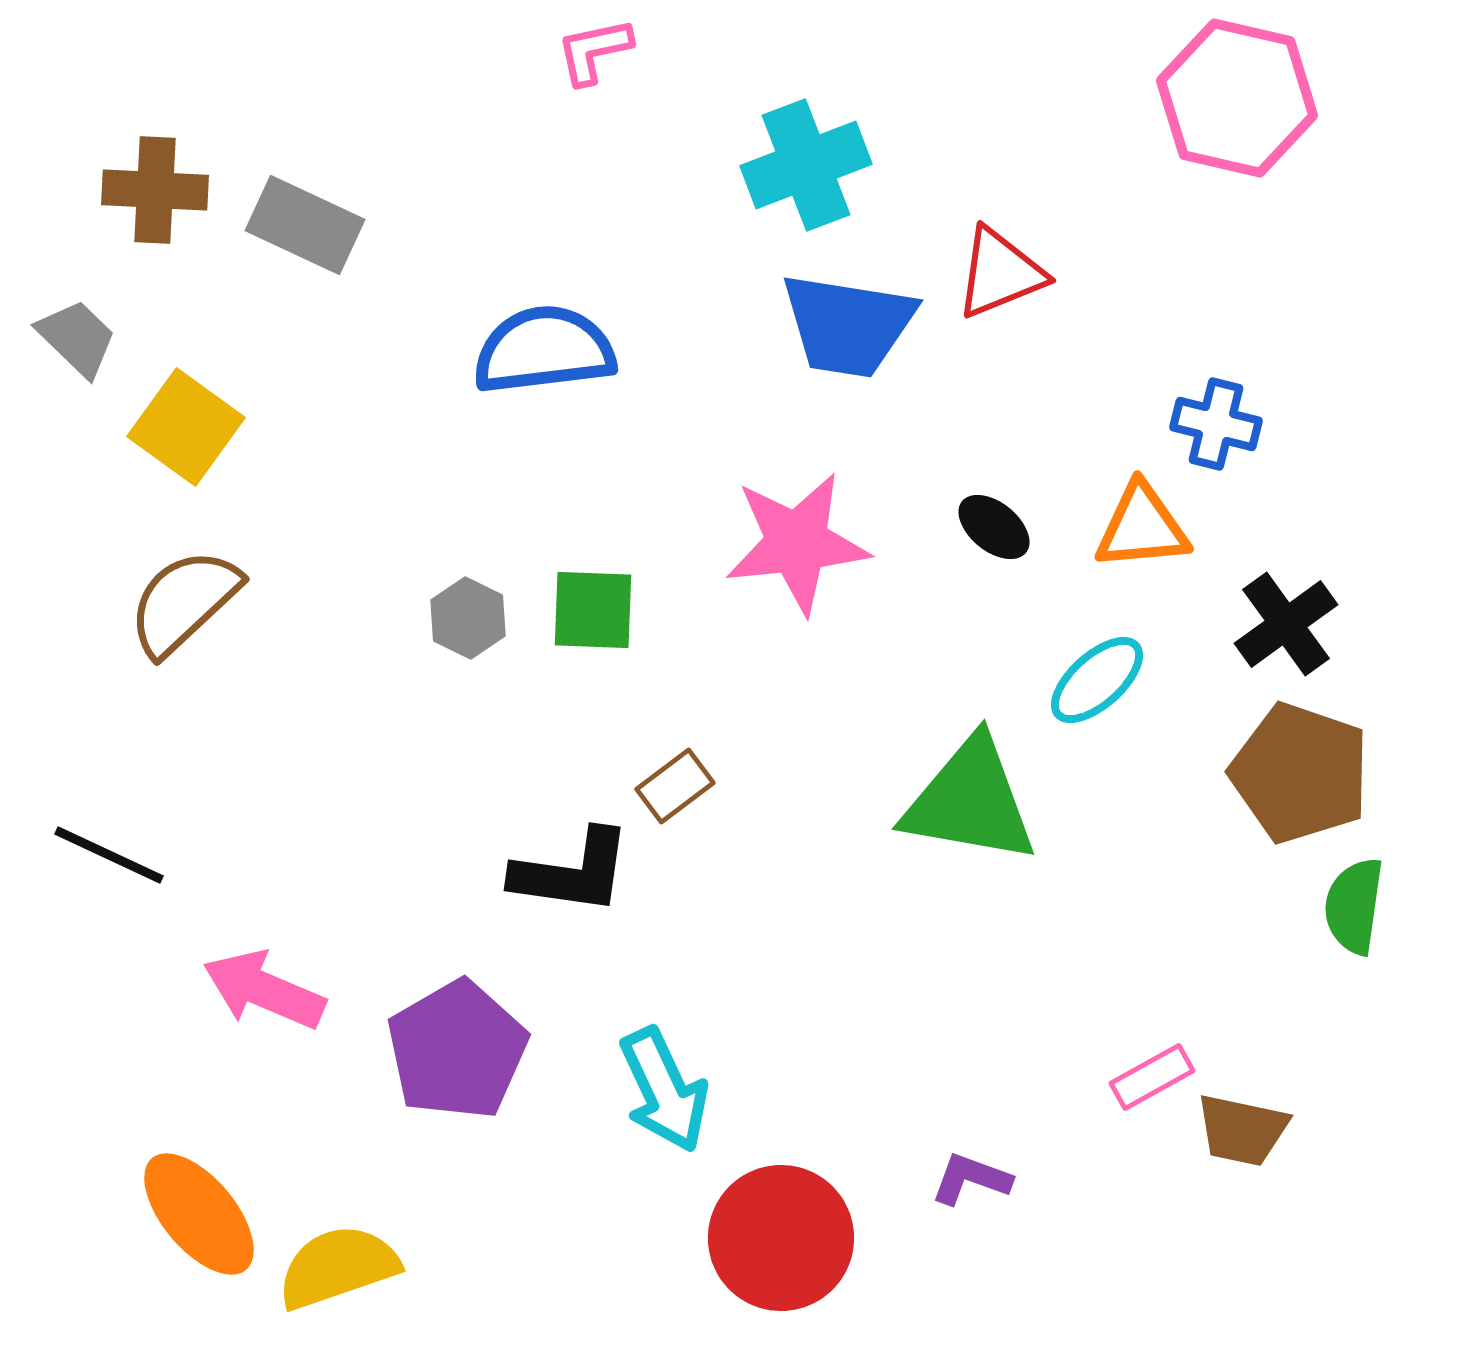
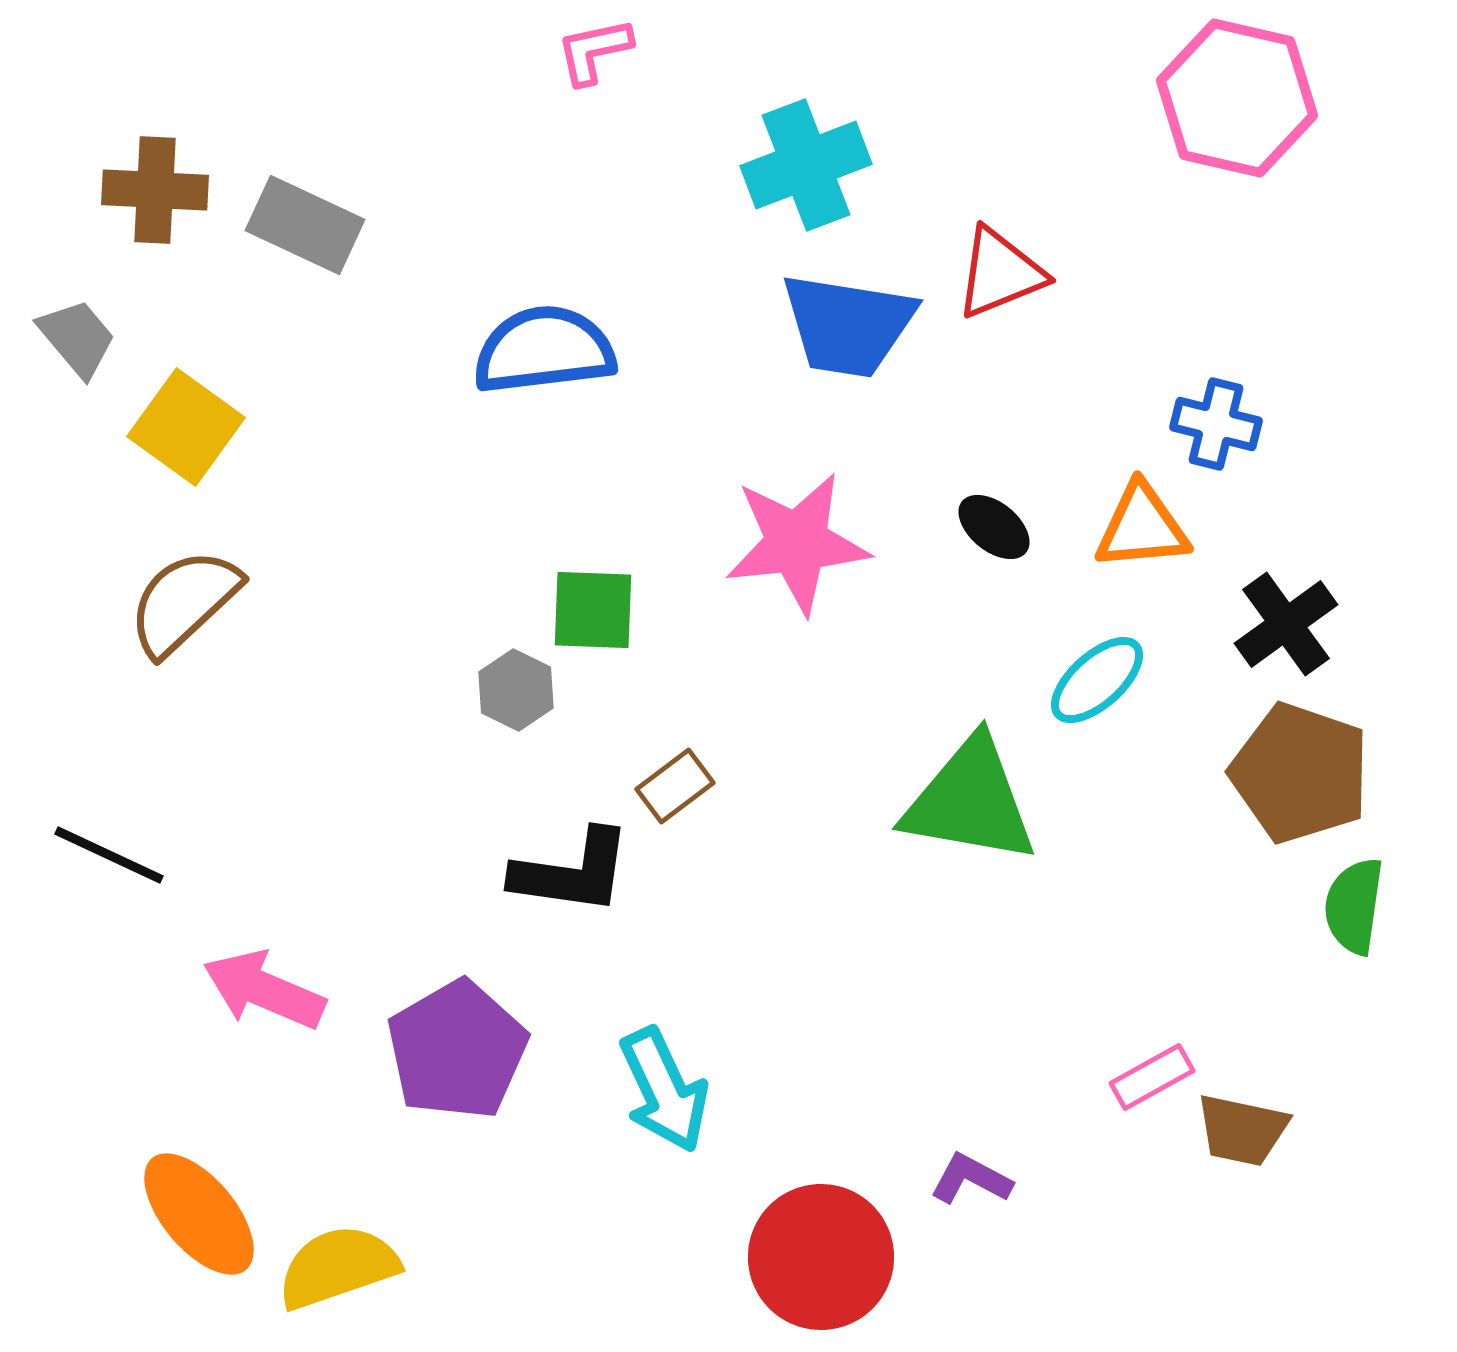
gray trapezoid: rotated 6 degrees clockwise
gray hexagon: moved 48 px right, 72 px down
purple L-shape: rotated 8 degrees clockwise
red circle: moved 40 px right, 19 px down
